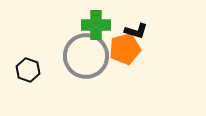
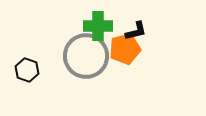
green cross: moved 2 px right, 1 px down
black L-shape: rotated 30 degrees counterclockwise
black hexagon: moved 1 px left
